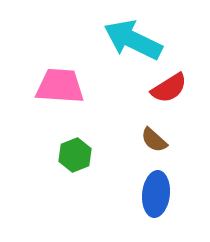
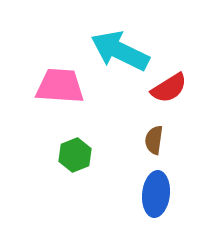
cyan arrow: moved 13 px left, 11 px down
brown semicircle: rotated 56 degrees clockwise
